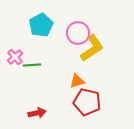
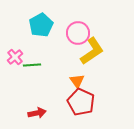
yellow L-shape: moved 3 px down
orange triangle: rotated 49 degrees counterclockwise
red pentagon: moved 6 px left; rotated 12 degrees clockwise
